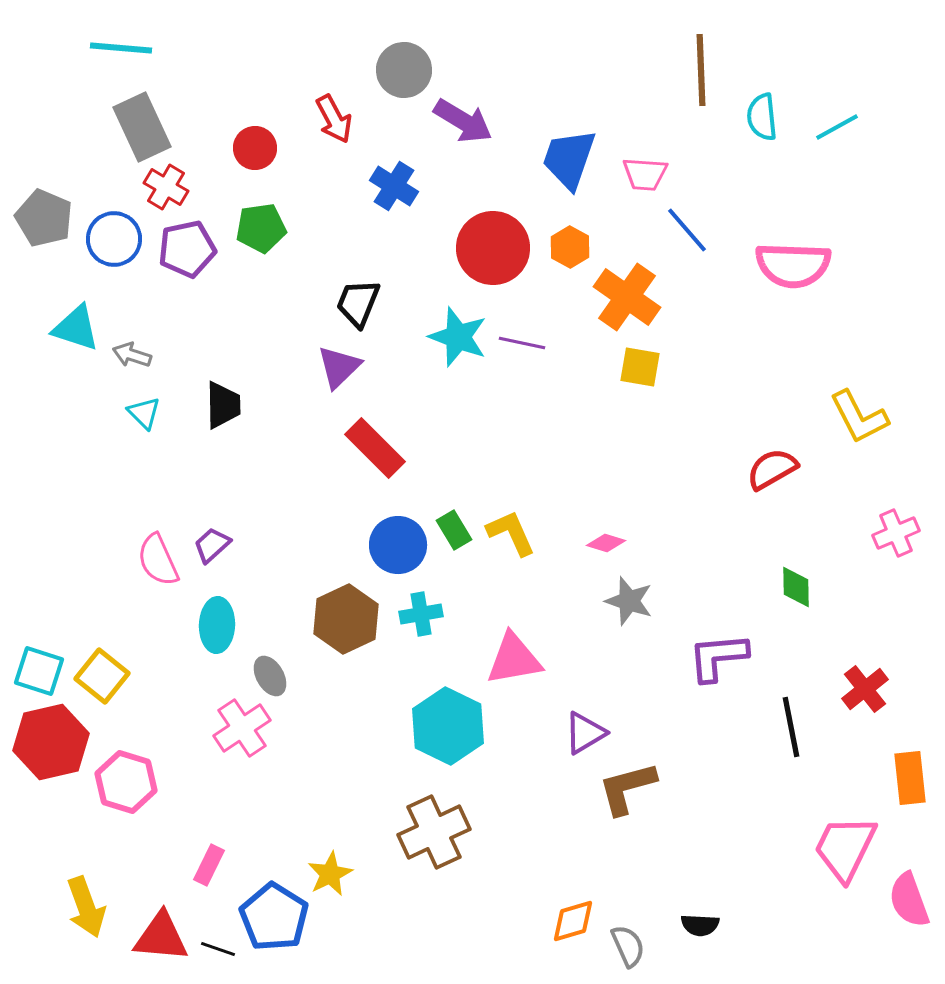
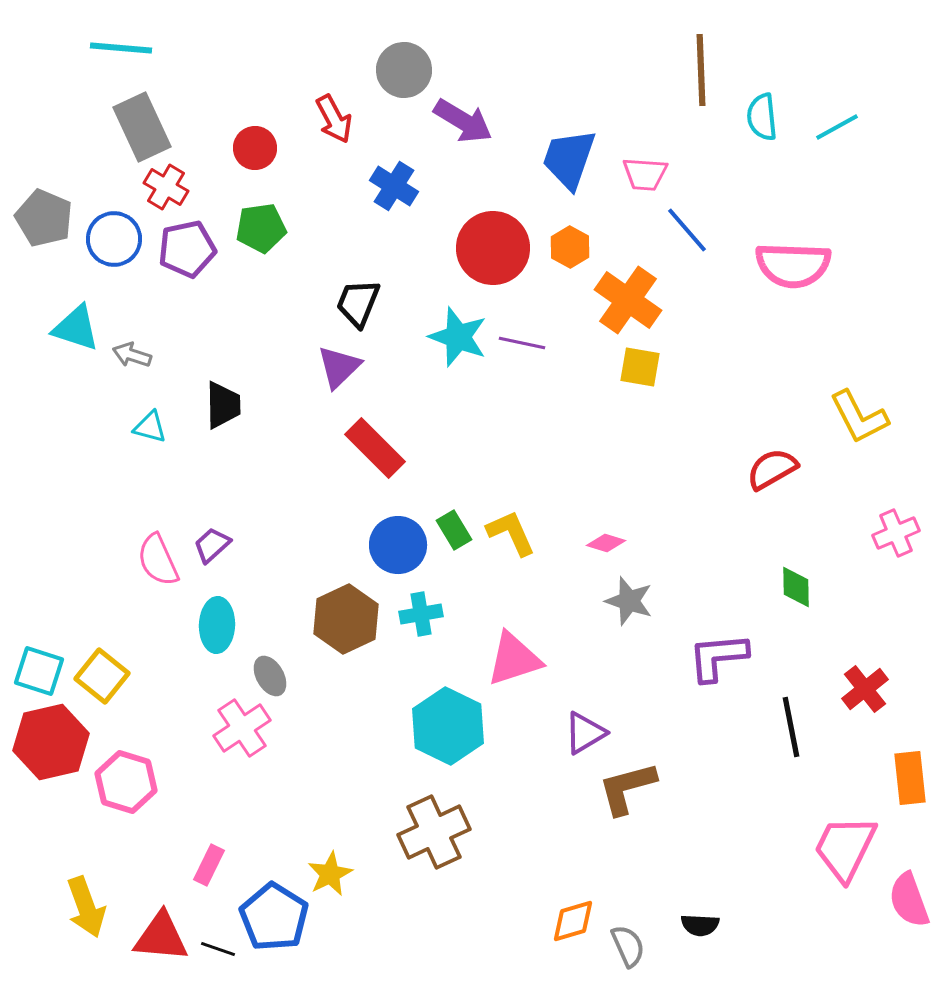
orange cross at (627, 297): moved 1 px right, 3 px down
cyan triangle at (144, 413): moved 6 px right, 14 px down; rotated 30 degrees counterclockwise
pink triangle at (514, 659): rotated 8 degrees counterclockwise
